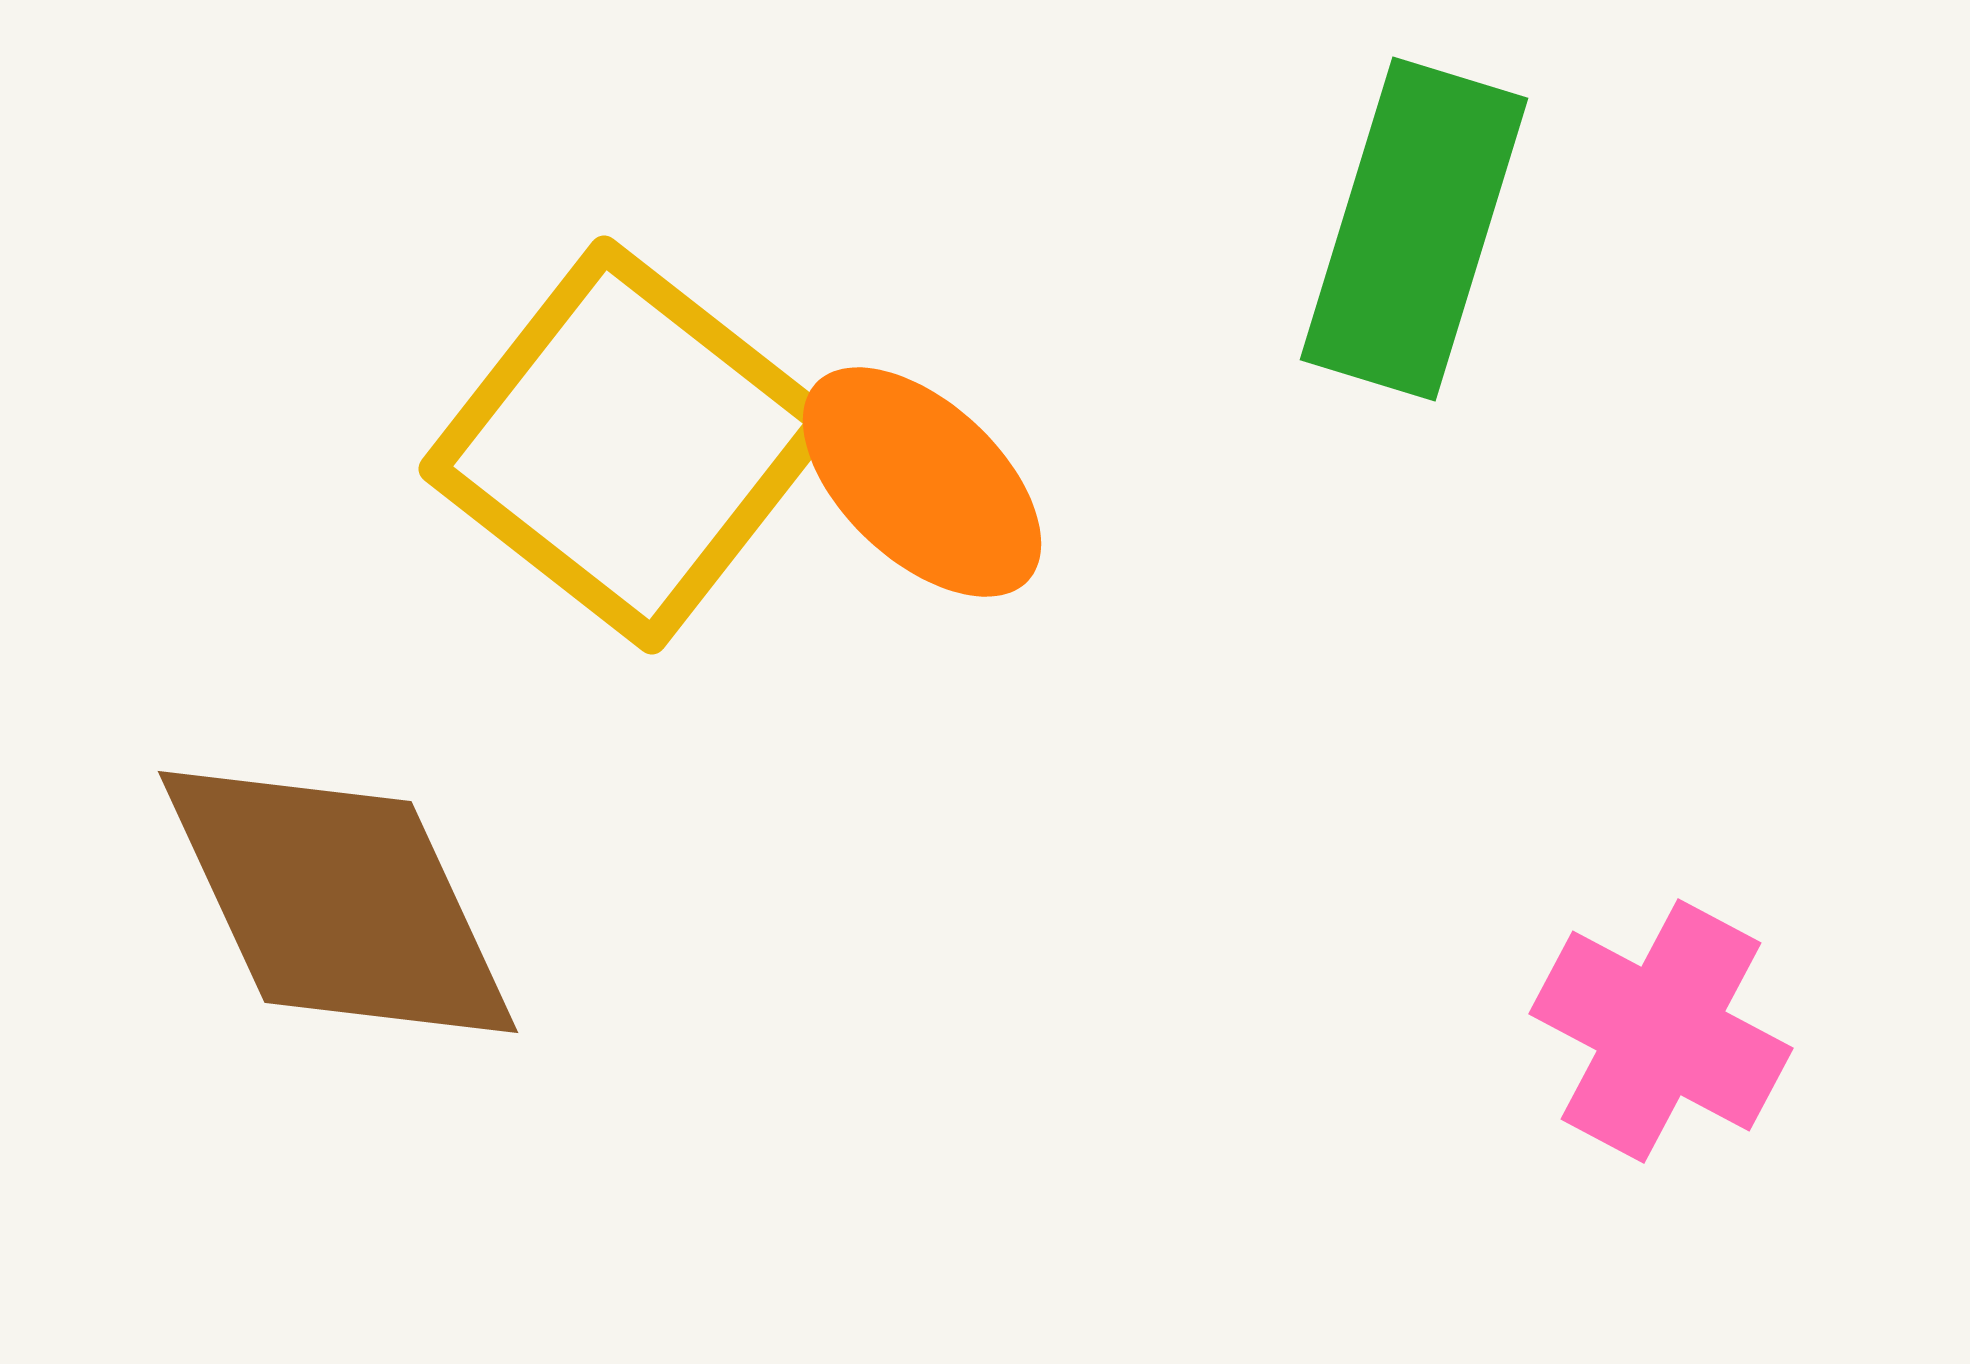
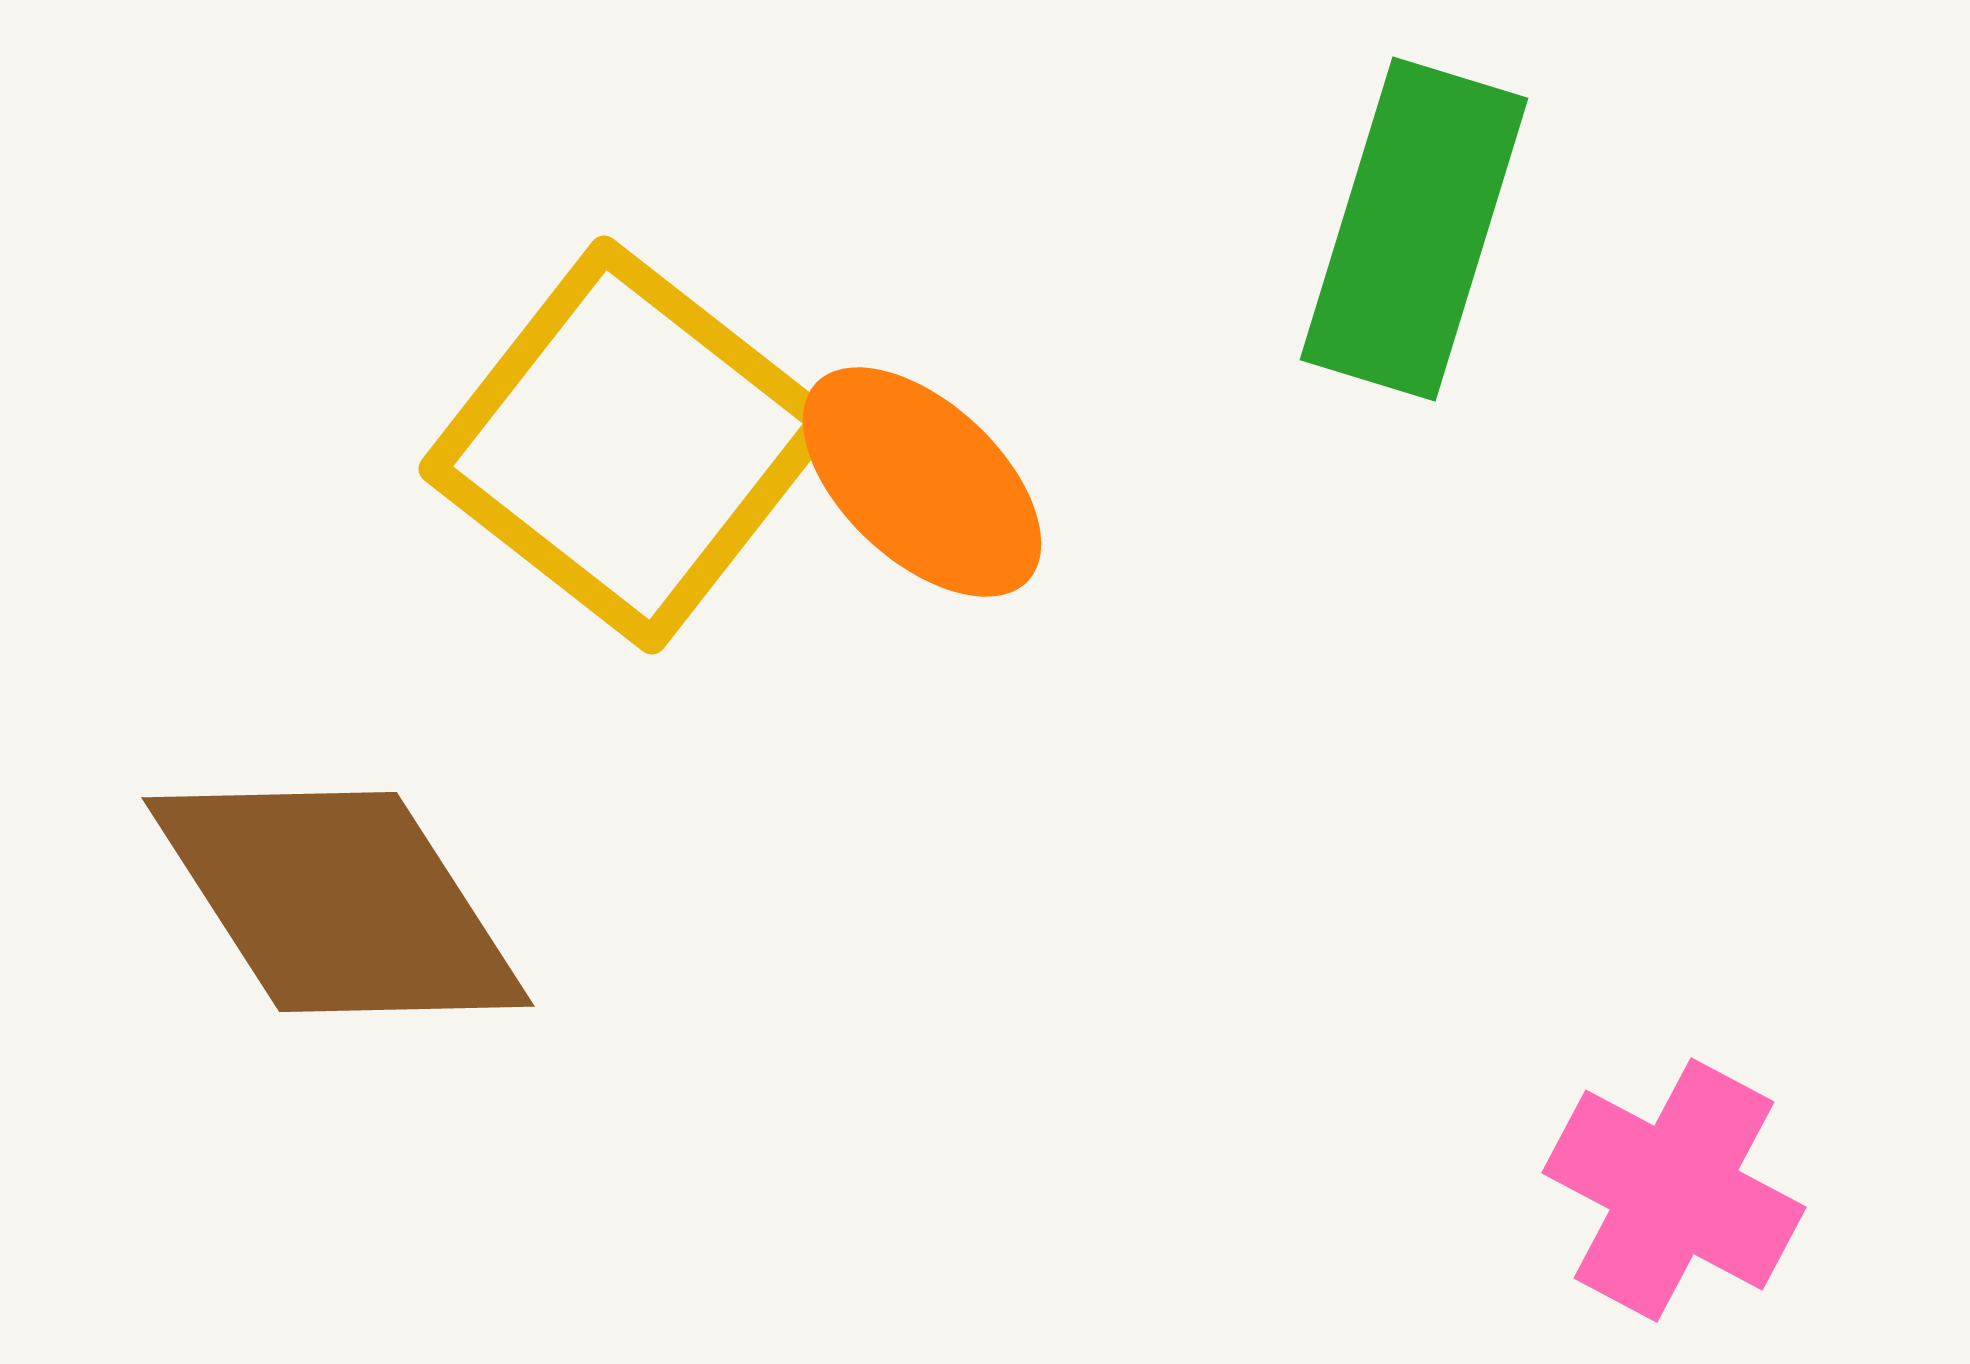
brown diamond: rotated 8 degrees counterclockwise
pink cross: moved 13 px right, 159 px down
